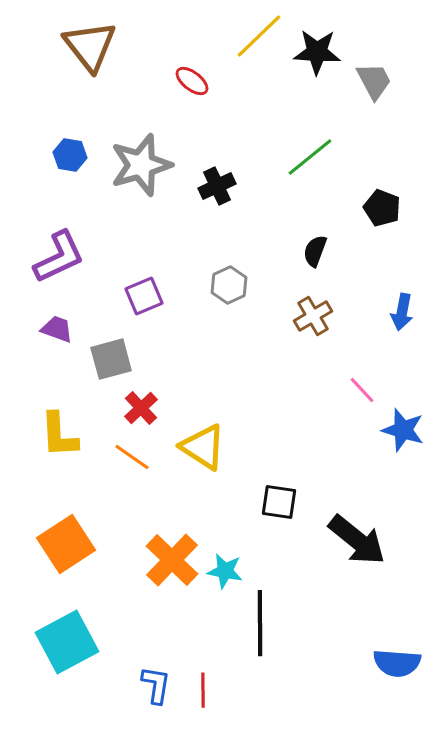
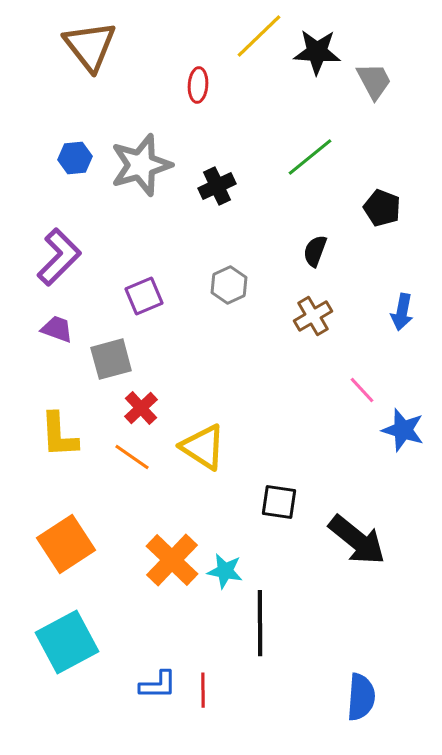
red ellipse: moved 6 px right, 4 px down; rotated 56 degrees clockwise
blue hexagon: moved 5 px right, 3 px down; rotated 16 degrees counterclockwise
purple L-shape: rotated 20 degrees counterclockwise
blue semicircle: moved 36 px left, 34 px down; rotated 90 degrees counterclockwise
blue L-shape: moved 2 px right; rotated 81 degrees clockwise
